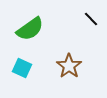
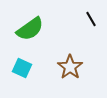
black line: rotated 14 degrees clockwise
brown star: moved 1 px right, 1 px down
